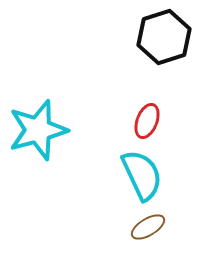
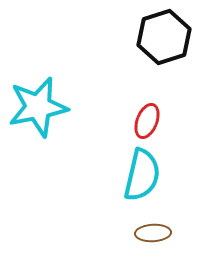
cyan star: moved 23 px up; rotated 4 degrees clockwise
cyan semicircle: rotated 38 degrees clockwise
brown ellipse: moved 5 px right, 6 px down; rotated 28 degrees clockwise
